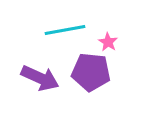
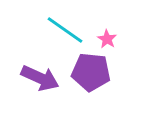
cyan line: rotated 45 degrees clockwise
pink star: moved 1 px left, 3 px up
